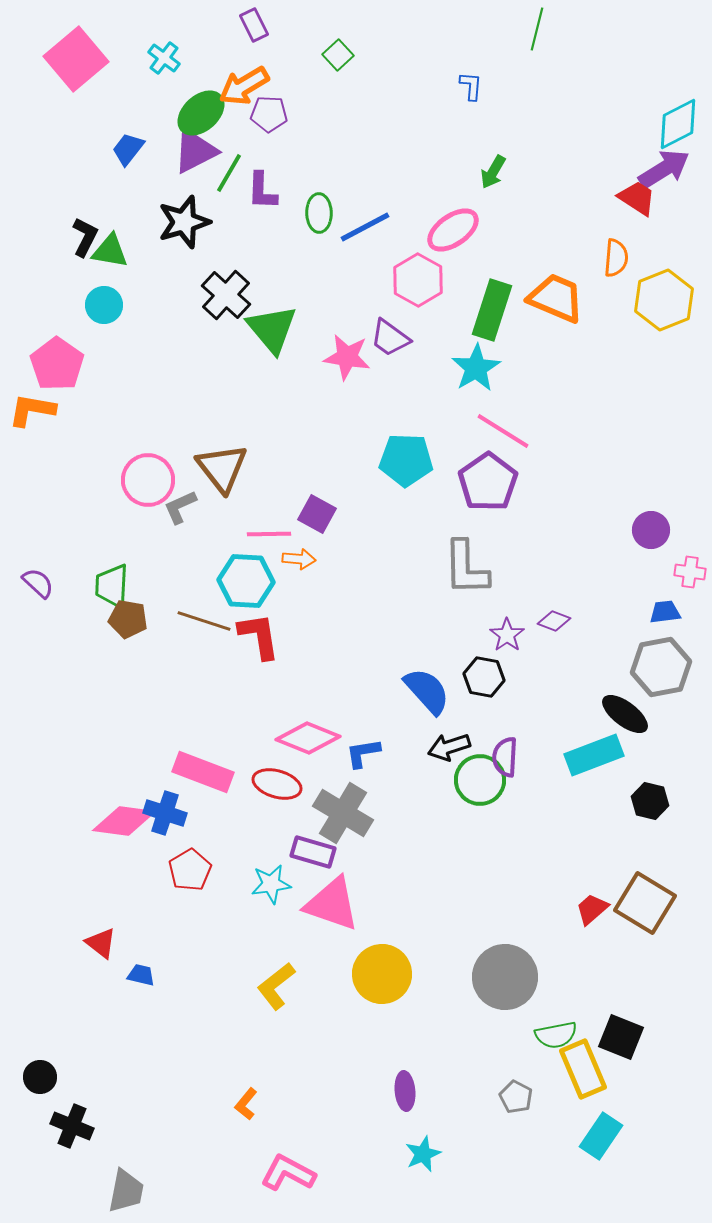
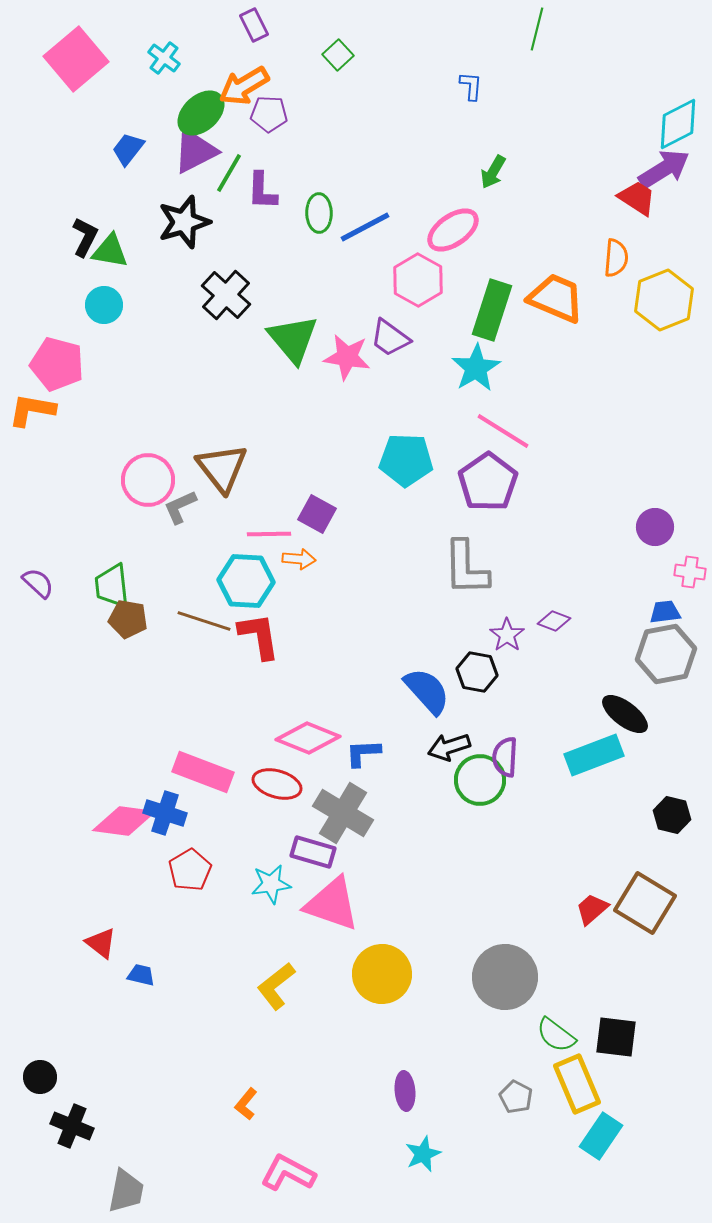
green triangle at (272, 329): moved 21 px right, 10 px down
pink pentagon at (57, 364): rotated 20 degrees counterclockwise
purple circle at (651, 530): moved 4 px right, 3 px up
green trapezoid at (112, 586): rotated 9 degrees counterclockwise
gray hexagon at (661, 667): moved 5 px right, 13 px up
black hexagon at (484, 677): moved 7 px left, 5 px up
blue L-shape at (363, 753): rotated 6 degrees clockwise
black hexagon at (650, 801): moved 22 px right, 14 px down
green semicircle at (556, 1035): rotated 48 degrees clockwise
black square at (621, 1037): moved 5 px left; rotated 15 degrees counterclockwise
yellow rectangle at (583, 1069): moved 6 px left, 15 px down
